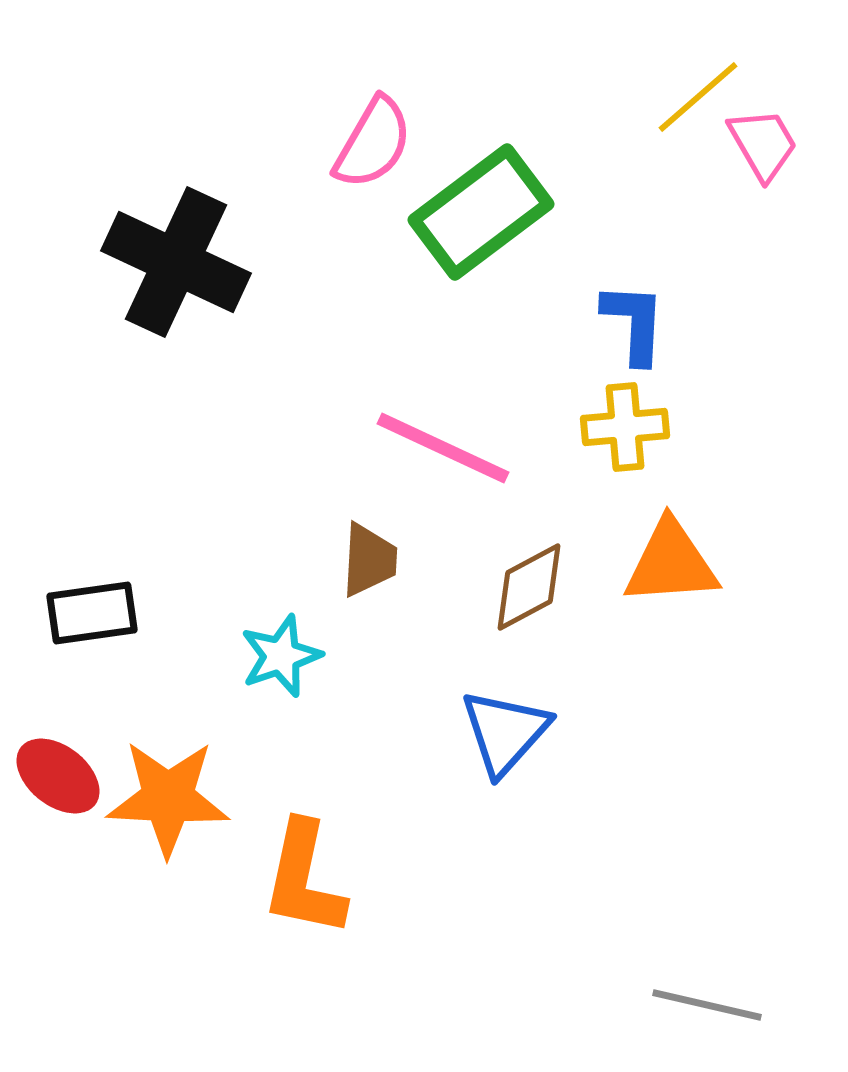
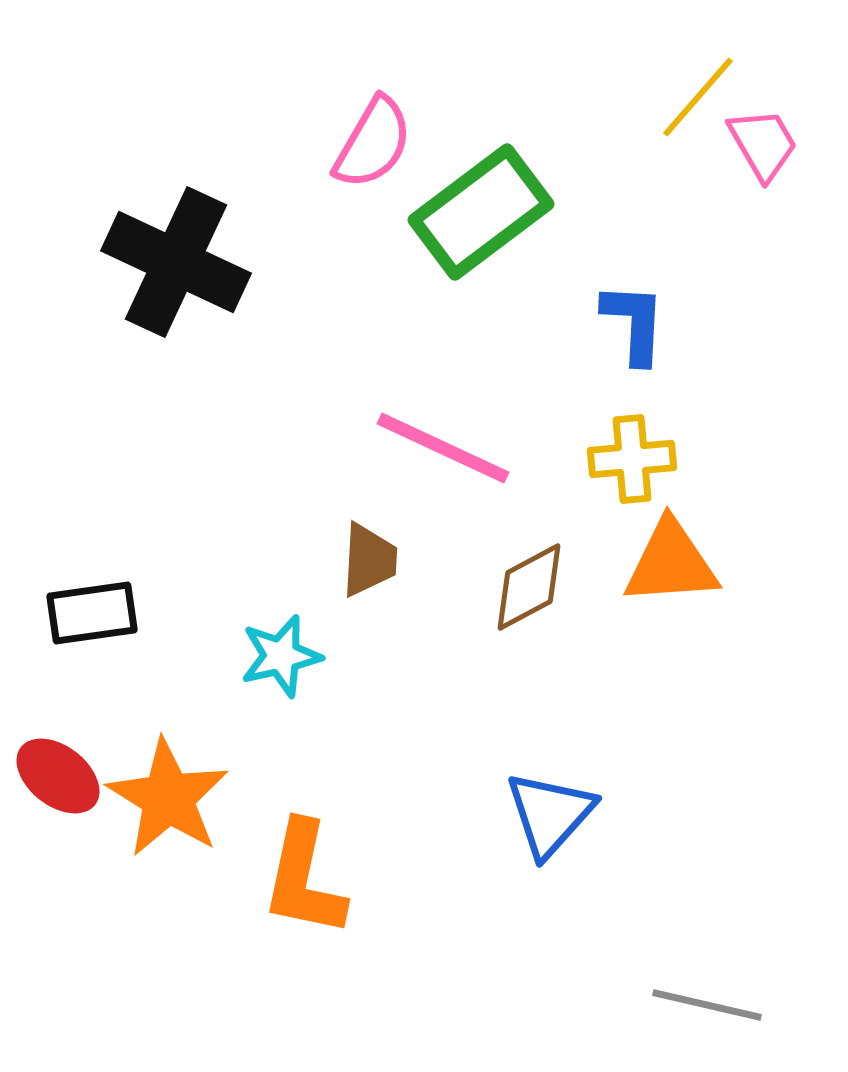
yellow line: rotated 8 degrees counterclockwise
yellow cross: moved 7 px right, 32 px down
cyan star: rotated 6 degrees clockwise
blue triangle: moved 45 px right, 82 px down
orange star: rotated 29 degrees clockwise
